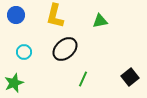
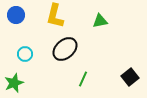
cyan circle: moved 1 px right, 2 px down
